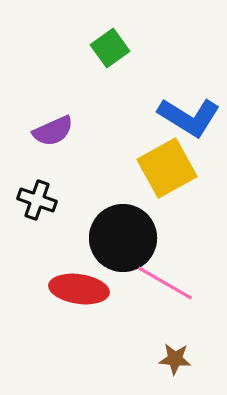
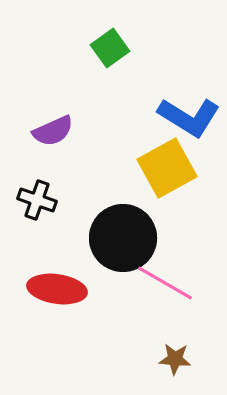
red ellipse: moved 22 px left
